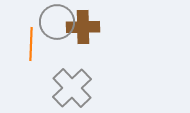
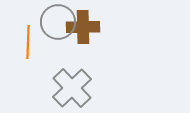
gray circle: moved 1 px right
orange line: moved 3 px left, 2 px up
